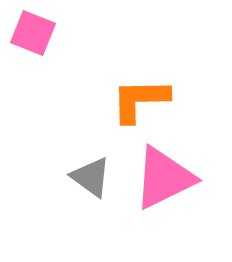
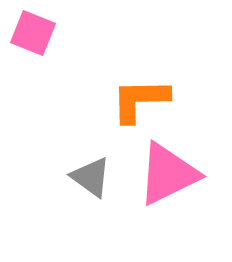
pink triangle: moved 4 px right, 4 px up
